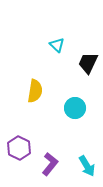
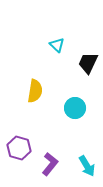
purple hexagon: rotated 10 degrees counterclockwise
